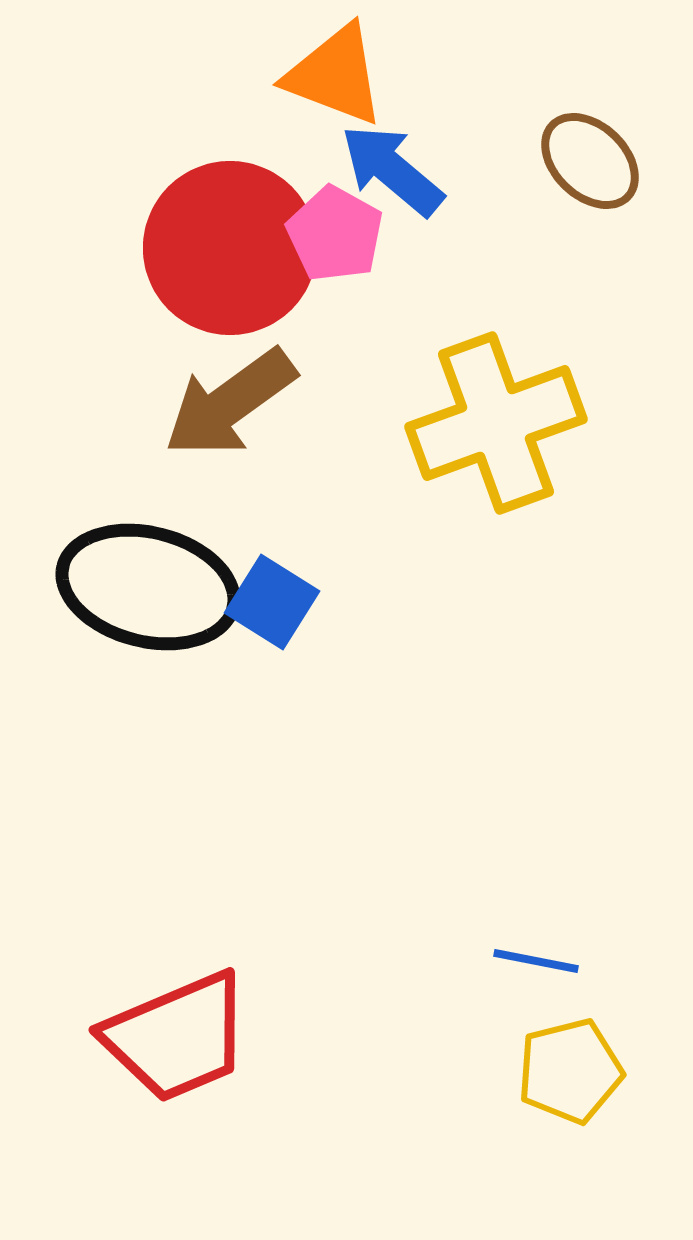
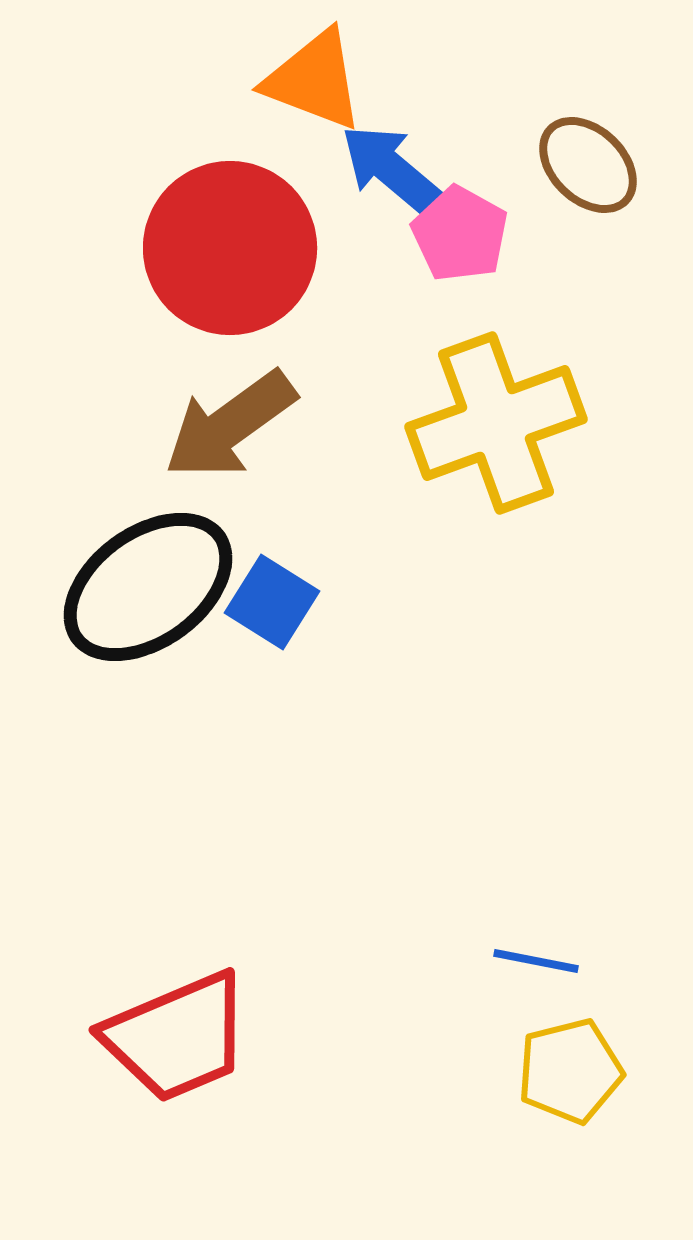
orange triangle: moved 21 px left, 5 px down
brown ellipse: moved 2 px left, 4 px down
pink pentagon: moved 125 px right
brown arrow: moved 22 px down
black ellipse: rotated 50 degrees counterclockwise
